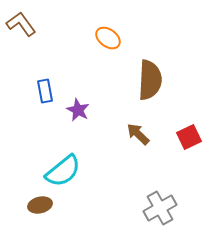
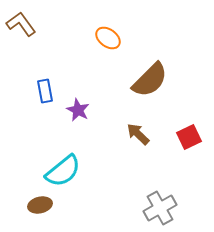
brown semicircle: rotated 42 degrees clockwise
